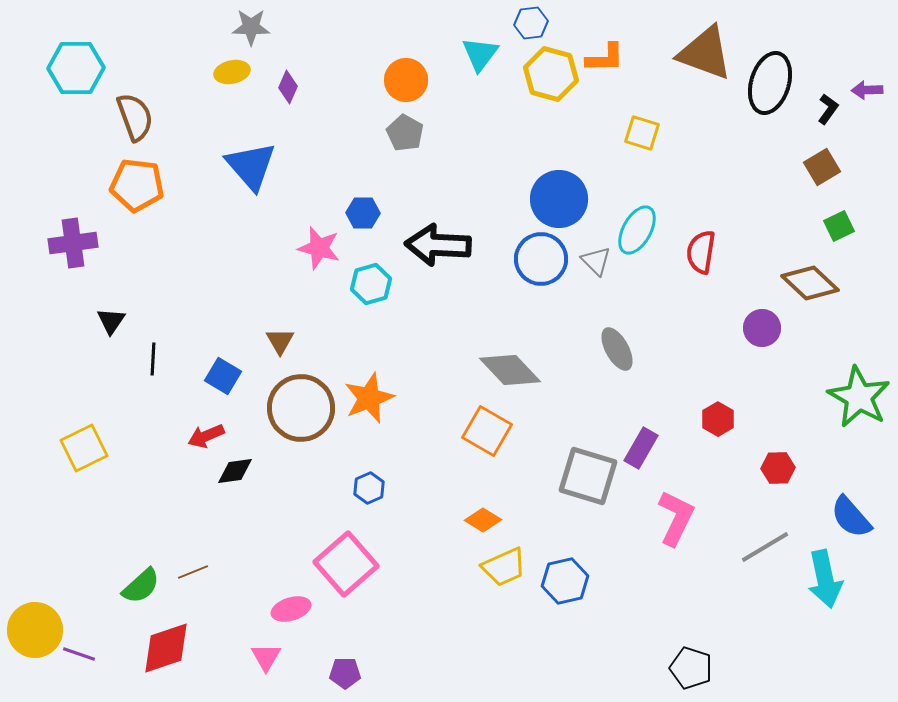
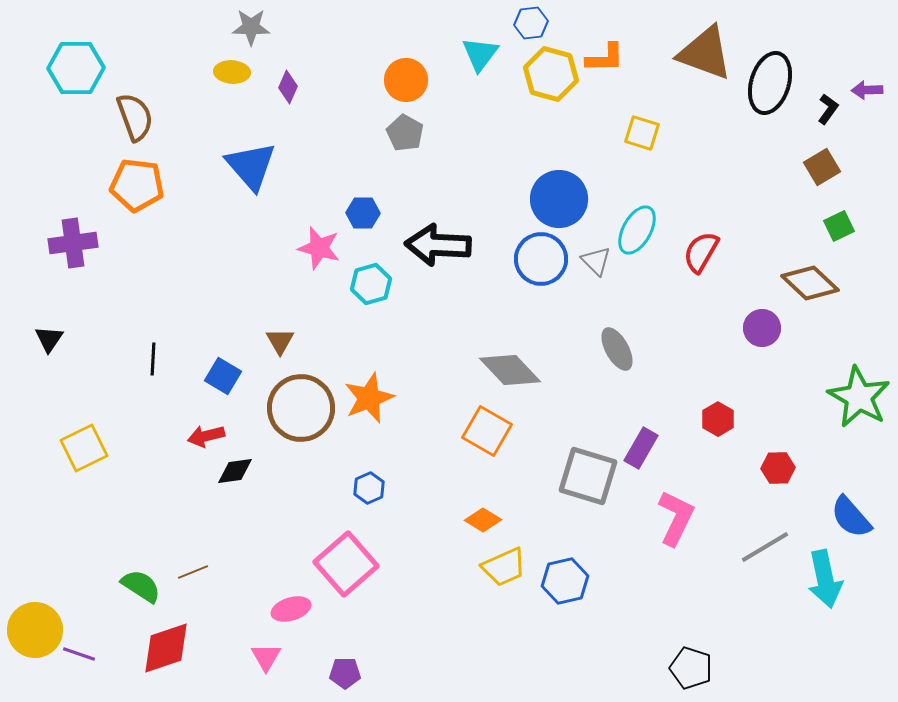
yellow ellipse at (232, 72): rotated 16 degrees clockwise
red semicircle at (701, 252): rotated 21 degrees clockwise
black triangle at (111, 321): moved 62 px left, 18 px down
red arrow at (206, 436): rotated 9 degrees clockwise
green semicircle at (141, 586): rotated 105 degrees counterclockwise
